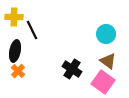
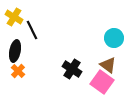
yellow cross: rotated 30 degrees clockwise
cyan circle: moved 8 px right, 4 px down
brown triangle: moved 4 px down
pink square: moved 1 px left
